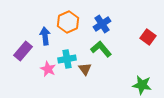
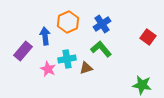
brown triangle: moved 1 px right, 1 px up; rotated 48 degrees clockwise
